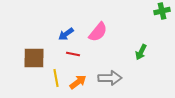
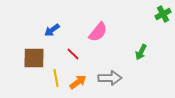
green cross: moved 1 px right, 3 px down; rotated 14 degrees counterclockwise
blue arrow: moved 14 px left, 4 px up
red line: rotated 32 degrees clockwise
